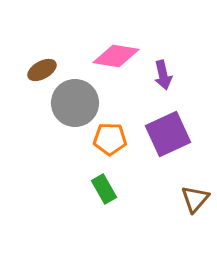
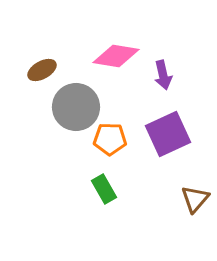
gray circle: moved 1 px right, 4 px down
